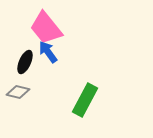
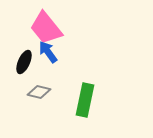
black ellipse: moved 1 px left
gray diamond: moved 21 px right
green rectangle: rotated 16 degrees counterclockwise
